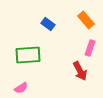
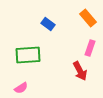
orange rectangle: moved 2 px right, 2 px up
